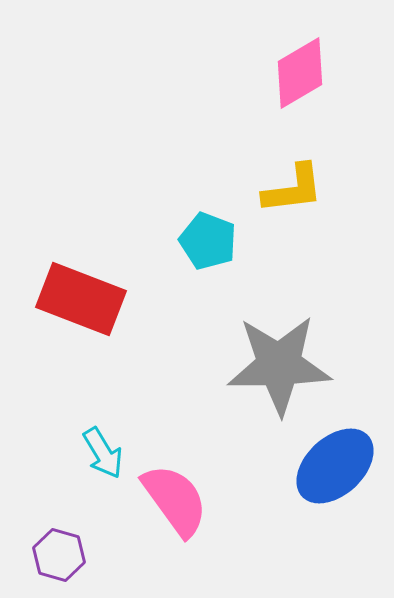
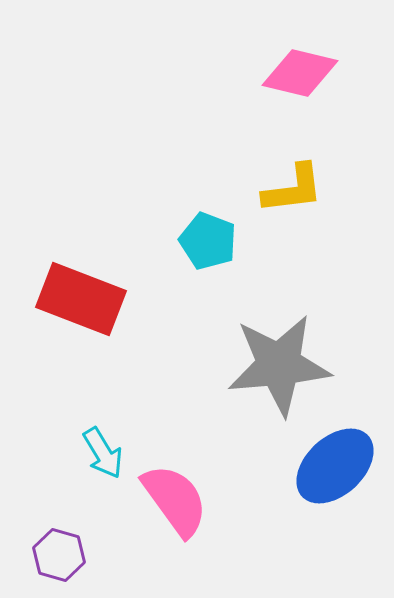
pink diamond: rotated 44 degrees clockwise
gray star: rotated 4 degrees counterclockwise
